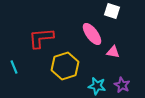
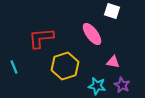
pink triangle: moved 10 px down
